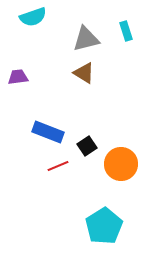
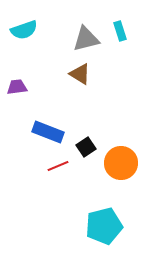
cyan semicircle: moved 9 px left, 13 px down
cyan rectangle: moved 6 px left
brown triangle: moved 4 px left, 1 px down
purple trapezoid: moved 1 px left, 10 px down
black square: moved 1 px left, 1 px down
orange circle: moved 1 px up
cyan pentagon: rotated 18 degrees clockwise
